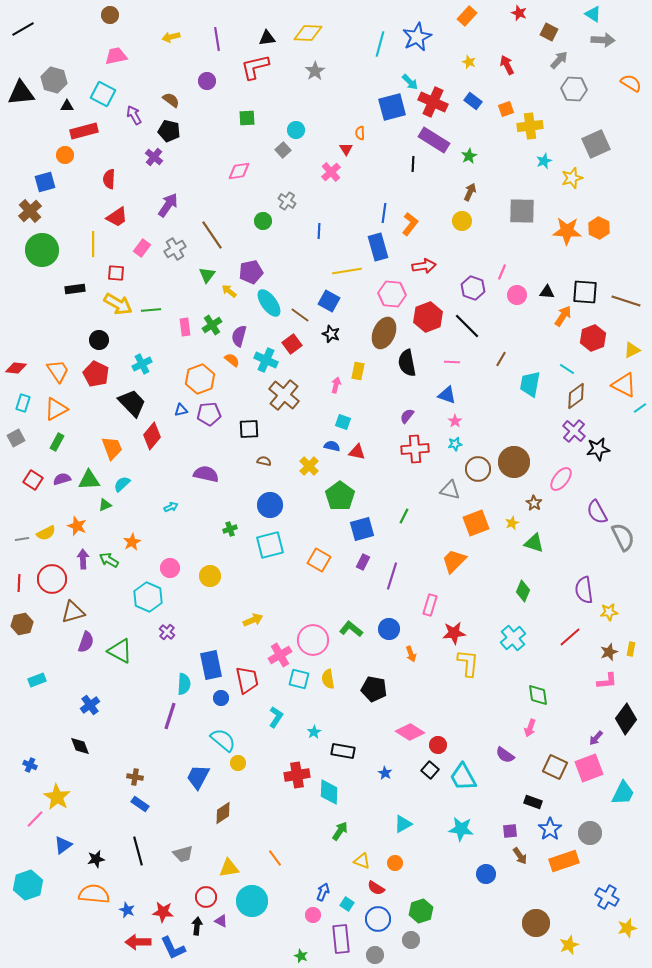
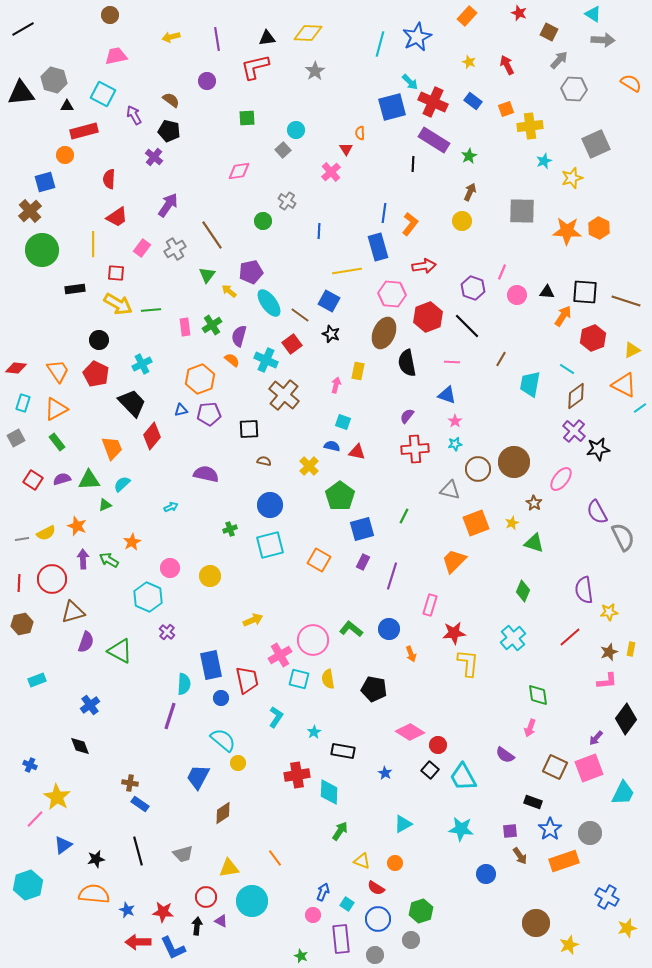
green rectangle at (57, 442): rotated 66 degrees counterclockwise
brown cross at (135, 777): moved 5 px left, 6 px down
